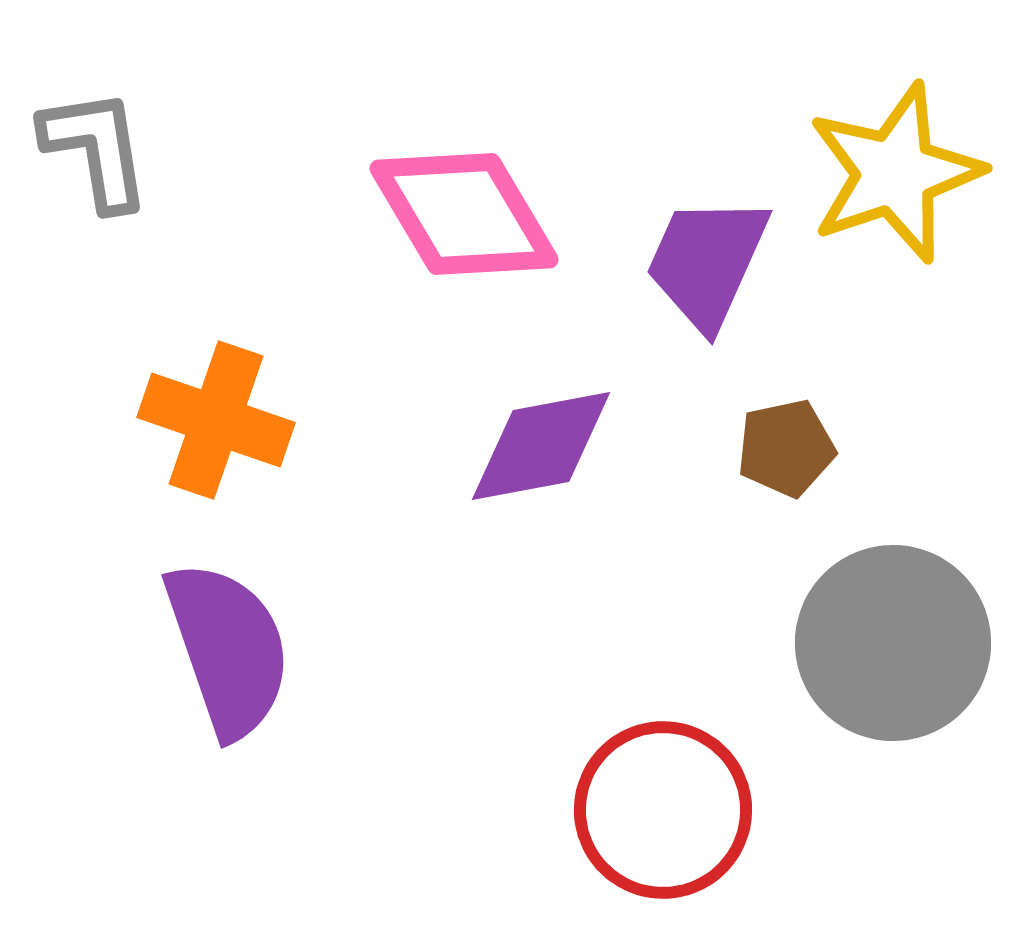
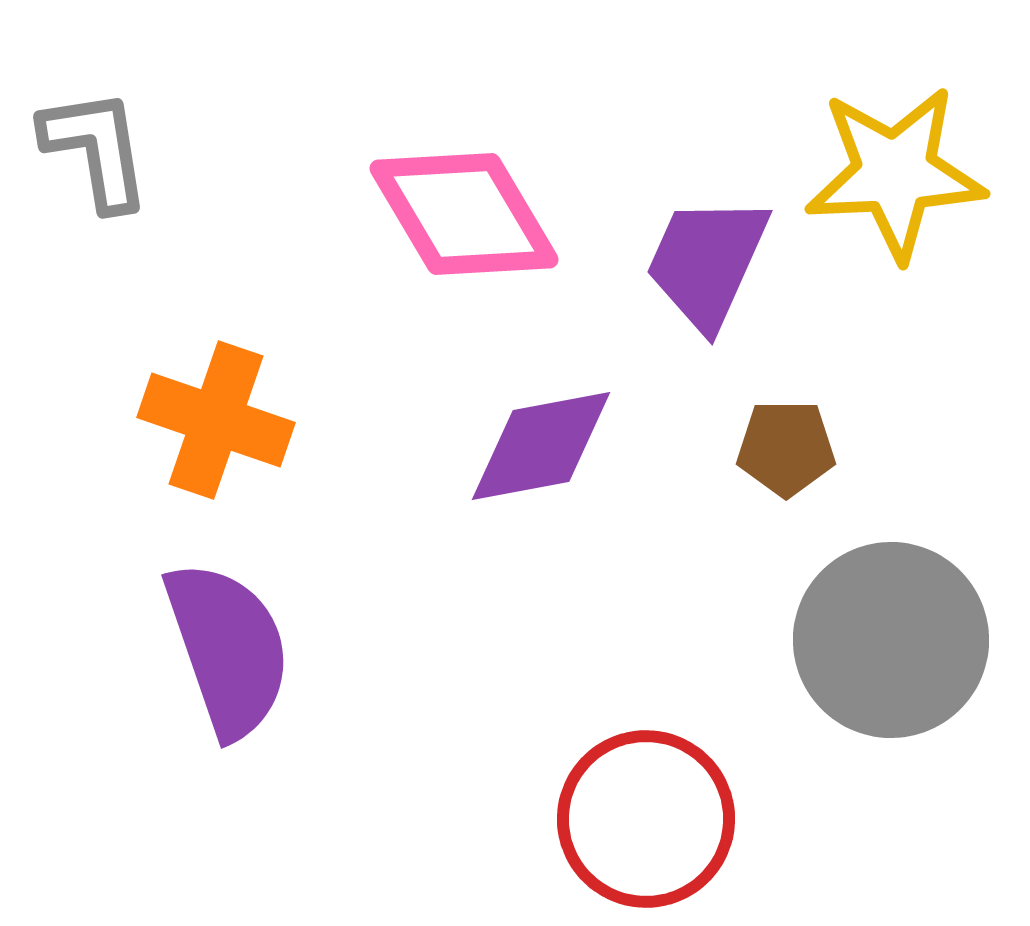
yellow star: rotated 16 degrees clockwise
brown pentagon: rotated 12 degrees clockwise
gray circle: moved 2 px left, 3 px up
red circle: moved 17 px left, 9 px down
